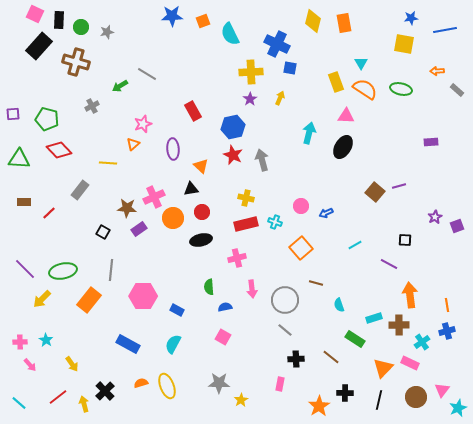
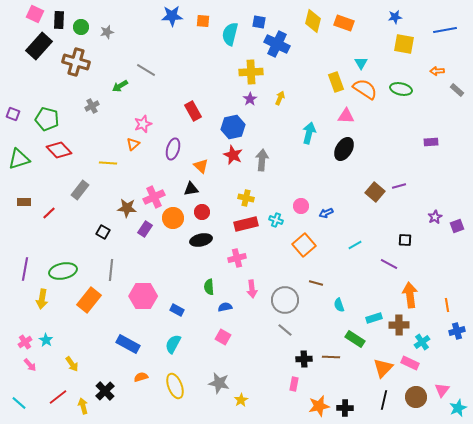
blue star at (411, 18): moved 16 px left, 1 px up
orange square at (203, 21): rotated 24 degrees clockwise
orange rectangle at (344, 23): rotated 60 degrees counterclockwise
cyan semicircle at (230, 34): rotated 40 degrees clockwise
blue square at (290, 68): moved 31 px left, 46 px up
gray line at (147, 74): moved 1 px left, 4 px up
purple square at (13, 114): rotated 24 degrees clockwise
black ellipse at (343, 147): moved 1 px right, 2 px down
purple ellipse at (173, 149): rotated 20 degrees clockwise
green triangle at (19, 159): rotated 20 degrees counterclockwise
gray arrow at (262, 160): rotated 20 degrees clockwise
cyan cross at (275, 222): moved 1 px right, 2 px up
purple rectangle at (139, 229): moved 6 px right; rotated 21 degrees counterclockwise
orange square at (301, 248): moved 3 px right, 3 px up
purple line at (25, 269): rotated 55 degrees clockwise
yellow arrow at (42, 299): rotated 36 degrees counterclockwise
blue cross at (447, 331): moved 10 px right
pink cross at (20, 342): moved 5 px right; rotated 32 degrees counterclockwise
brown line at (331, 357): rotated 36 degrees counterclockwise
black cross at (296, 359): moved 8 px right
orange semicircle at (141, 383): moved 6 px up
gray star at (219, 383): rotated 10 degrees clockwise
pink rectangle at (280, 384): moved 14 px right
yellow ellipse at (167, 386): moved 8 px right
black cross at (345, 393): moved 15 px down
black line at (379, 400): moved 5 px right
yellow arrow at (84, 404): moved 1 px left, 2 px down
orange star at (319, 406): rotated 20 degrees clockwise
